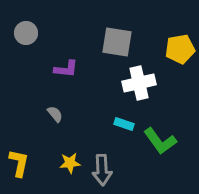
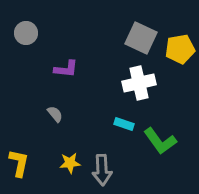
gray square: moved 24 px right, 4 px up; rotated 16 degrees clockwise
